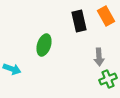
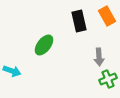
orange rectangle: moved 1 px right
green ellipse: rotated 20 degrees clockwise
cyan arrow: moved 2 px down
